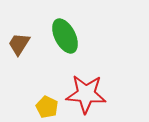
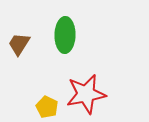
green ellipse: moved 1 px up; rotated 28 degrees clockwise
red star: rotated 15 degrees counterclockwise
